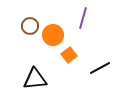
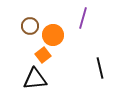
orange square: moved 26 px left
black line: rotated 75 degrees counterclockwise
